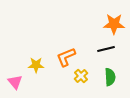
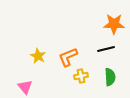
orange L-shape: moved 2 px right
yellow star: moved 2 px right, 9 px up; rotated 28 degrees clockwise
yellow cross: rotated 32 degrees clockwise
pink triangle: moved 10 px right, 5 px down
